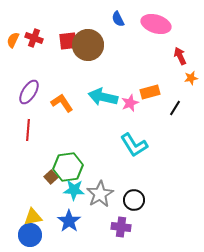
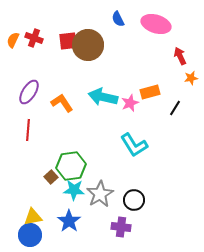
green hexagon: moved 3 px right, 1 px up
